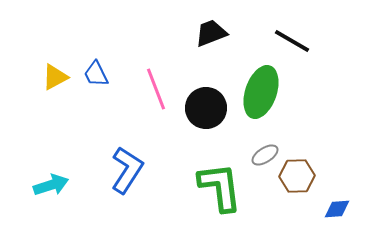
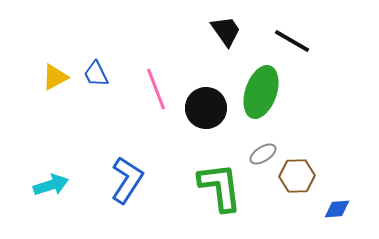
black trapezoid: moved 15 px right, 2 px up; rotated 76 degrees clockwise
gray ellipse: moved 2 px left, 1 px up
blue L-shape: moved 10 px down
